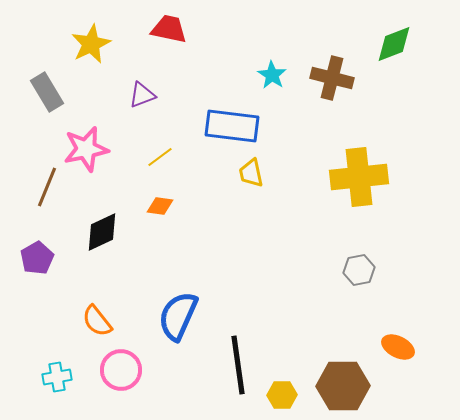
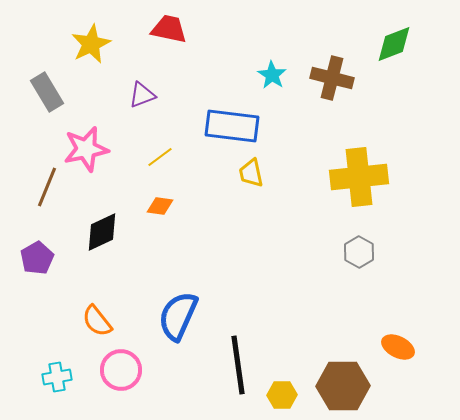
gray hexagon: moved 18 px up; rotated 20 degrees counterclockwise
